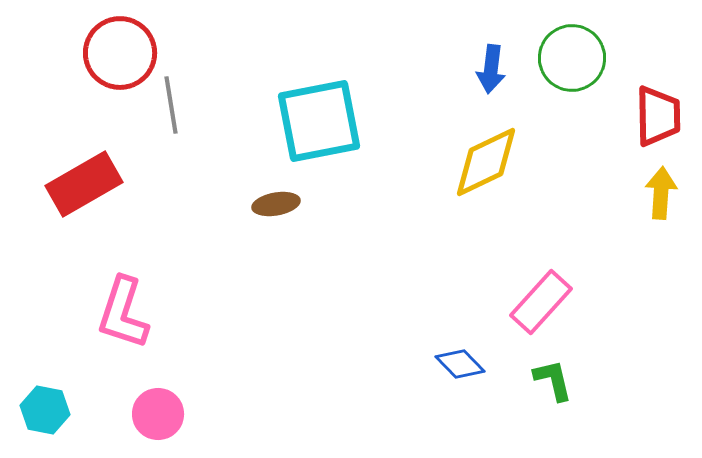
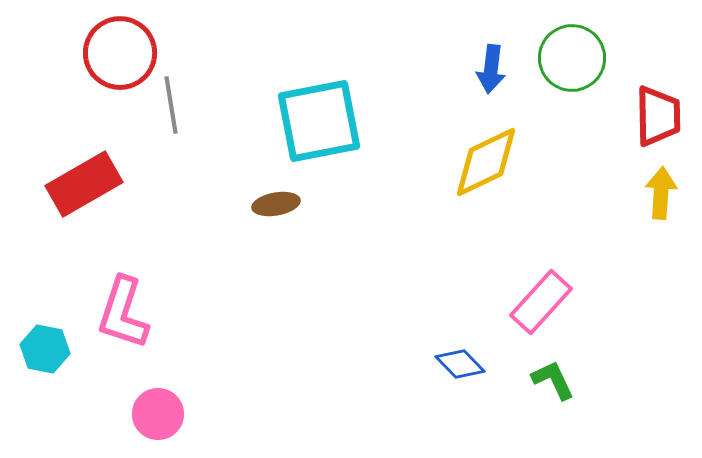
green L-shape: rotated 12 degrees counterclockwise
cyan hexagon: moved 61 px up
